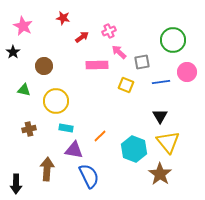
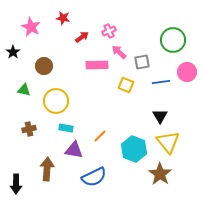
pink star: moved 8 px right, 1 px down
blue semicircle: moved 5 px right, 1 px down; rotated 90 degrees clockwise
